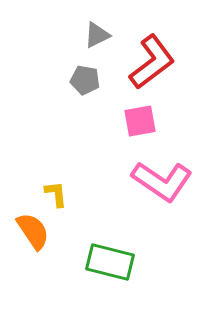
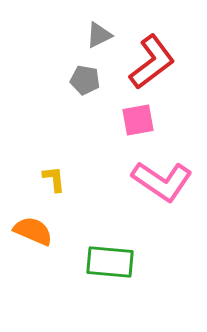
gray triangle: moved 2 px right
pink square: moved 2 px left, 1 px up
yellow L-shape: moved 2 px left, 15 px up
orange semicircle: rotated 33 degrees counterclockwise
green rectangle: rotated 9 degrees counterclockwise
